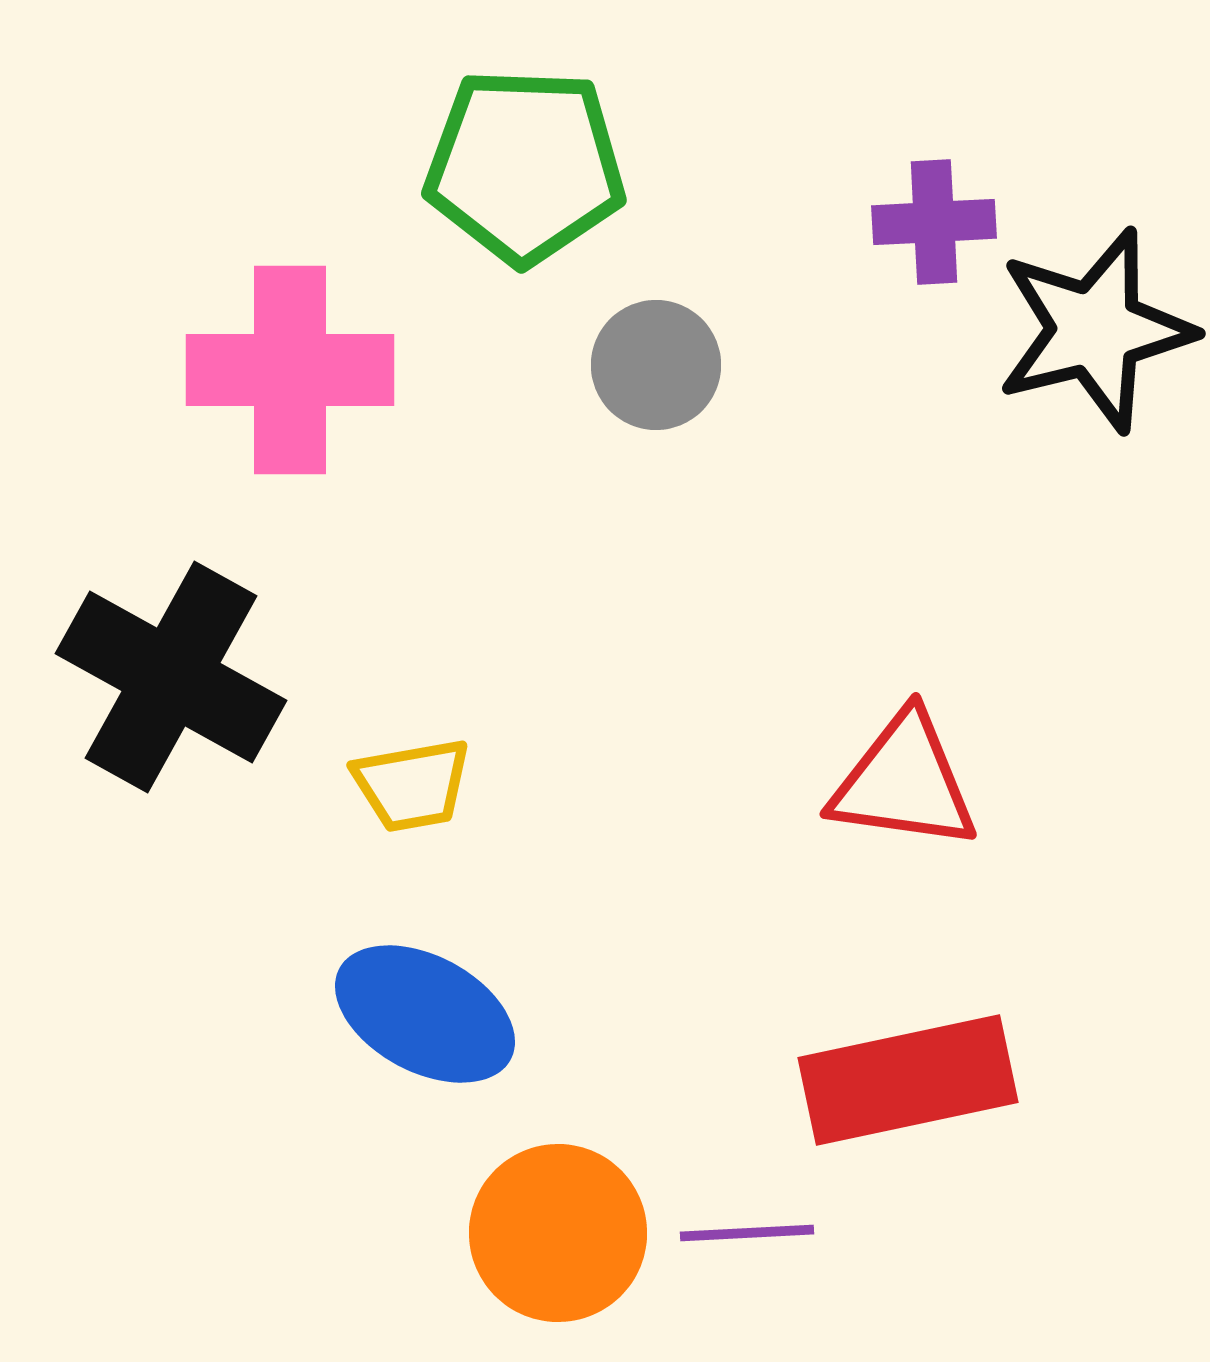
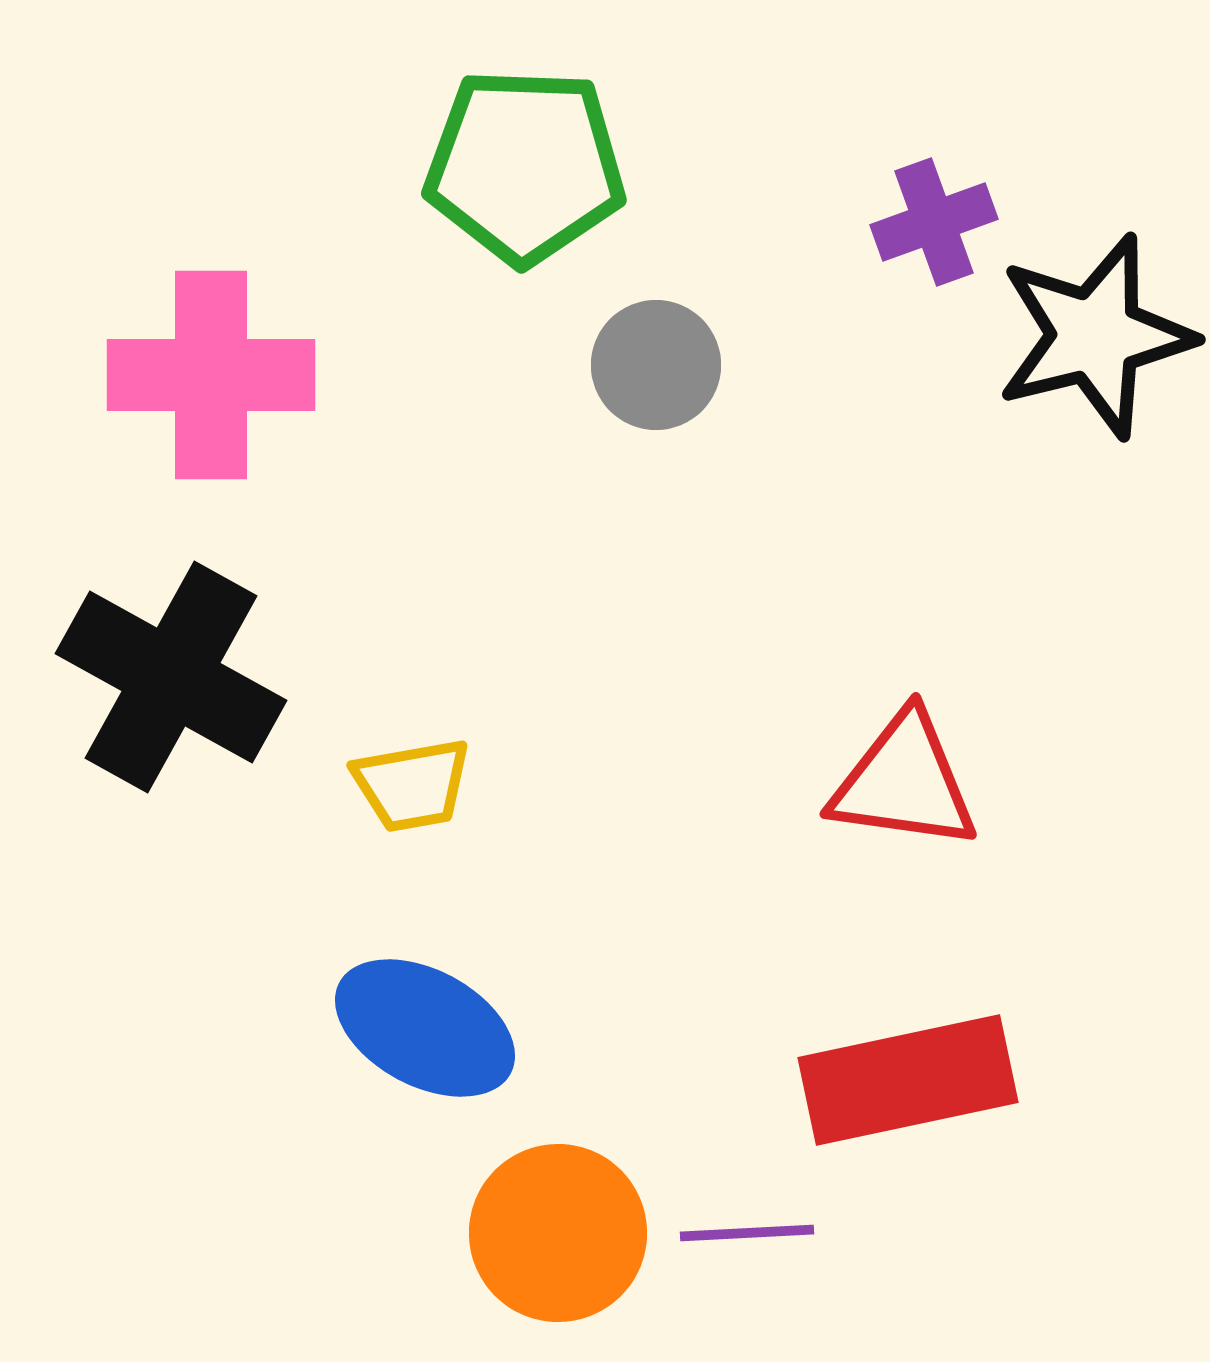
purple cross: rotated 17 degrees counterclockwise
black star: moved 6 px down
pink cross: moved 79 px left, 5 px down
blue ellipse: moved 14 px down
